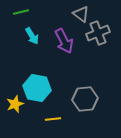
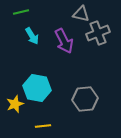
gray triangle: rotated 24 degrees counterclockwise
yellow line: moved 10 px left, 7 px down
